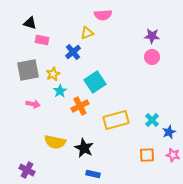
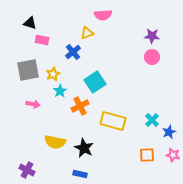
yellow rectangle: moved 3 px left, 1 px down; rotated 30 degrees clockwise
blue rectangle: moved 13 px left
